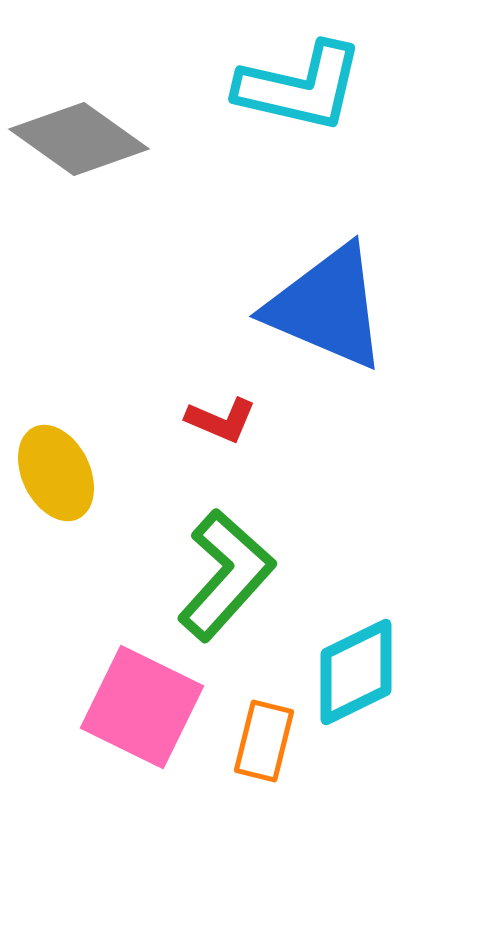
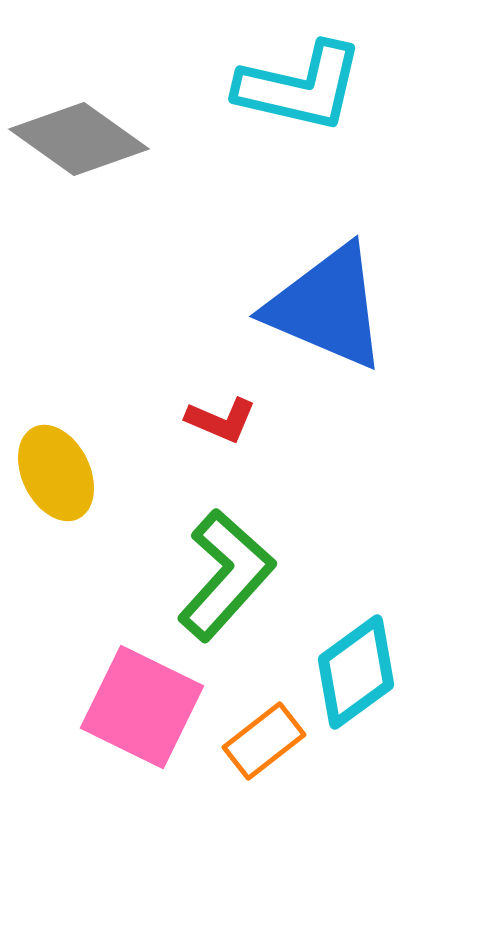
cyan diamond: rotated 10 degrees counterclockwise
orange rectangle: rotated 38 degrees clockwise
